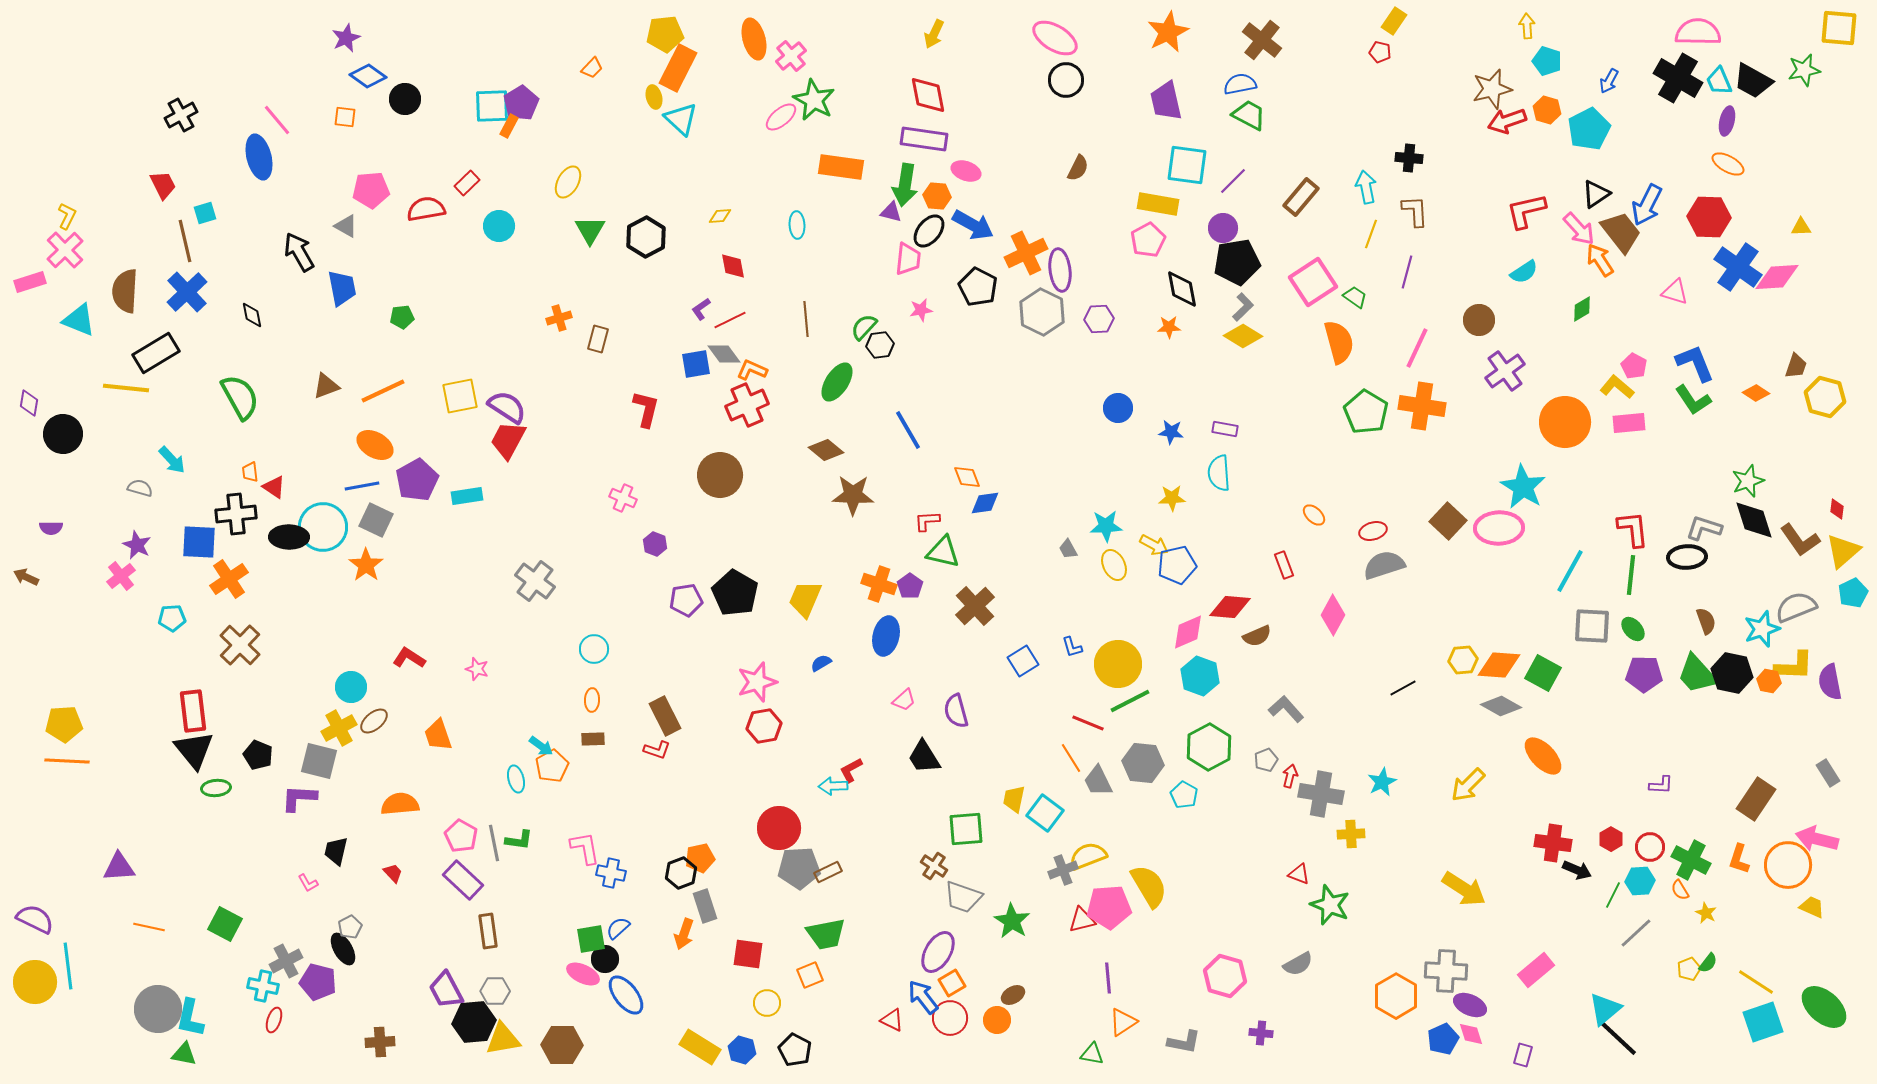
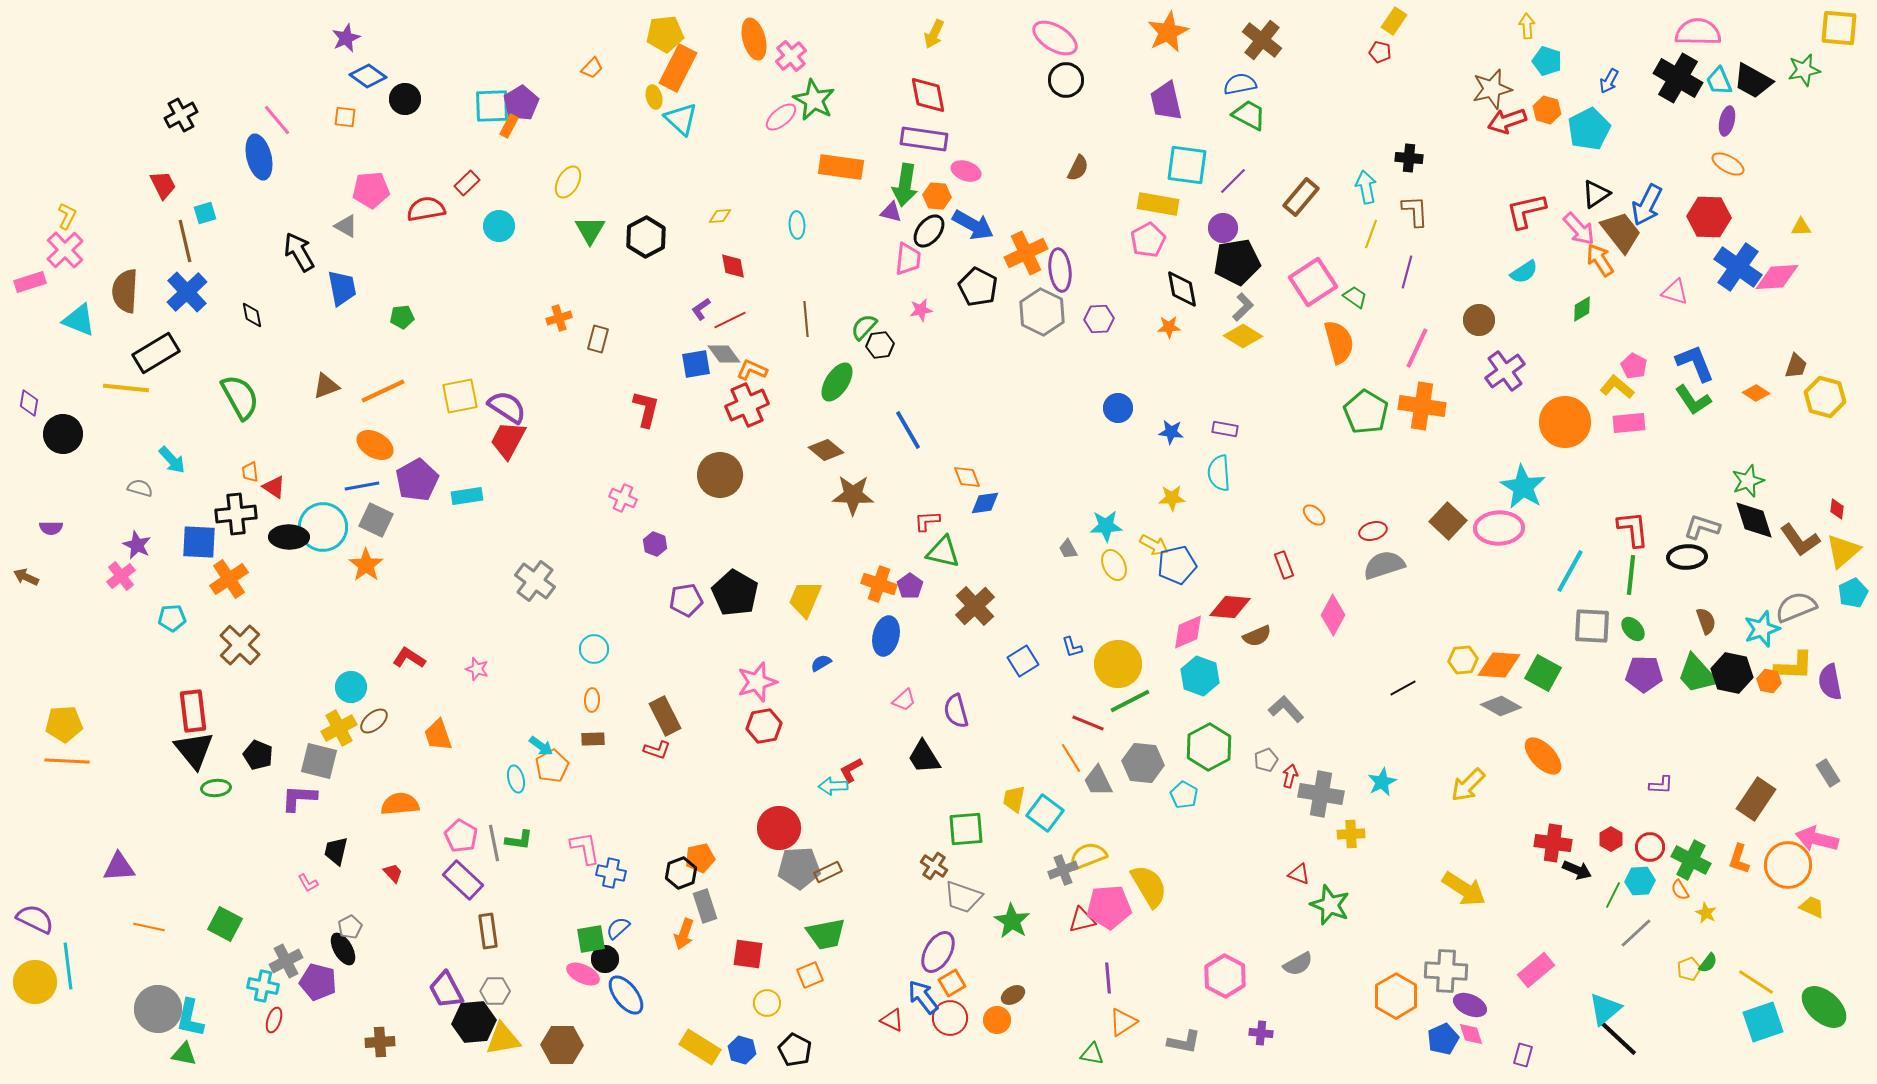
gray L-shape at (1704, 528): moved 2 px left, 1 px up
pink hexagon at (1225, 976): rotated 12 degrees clockwise
